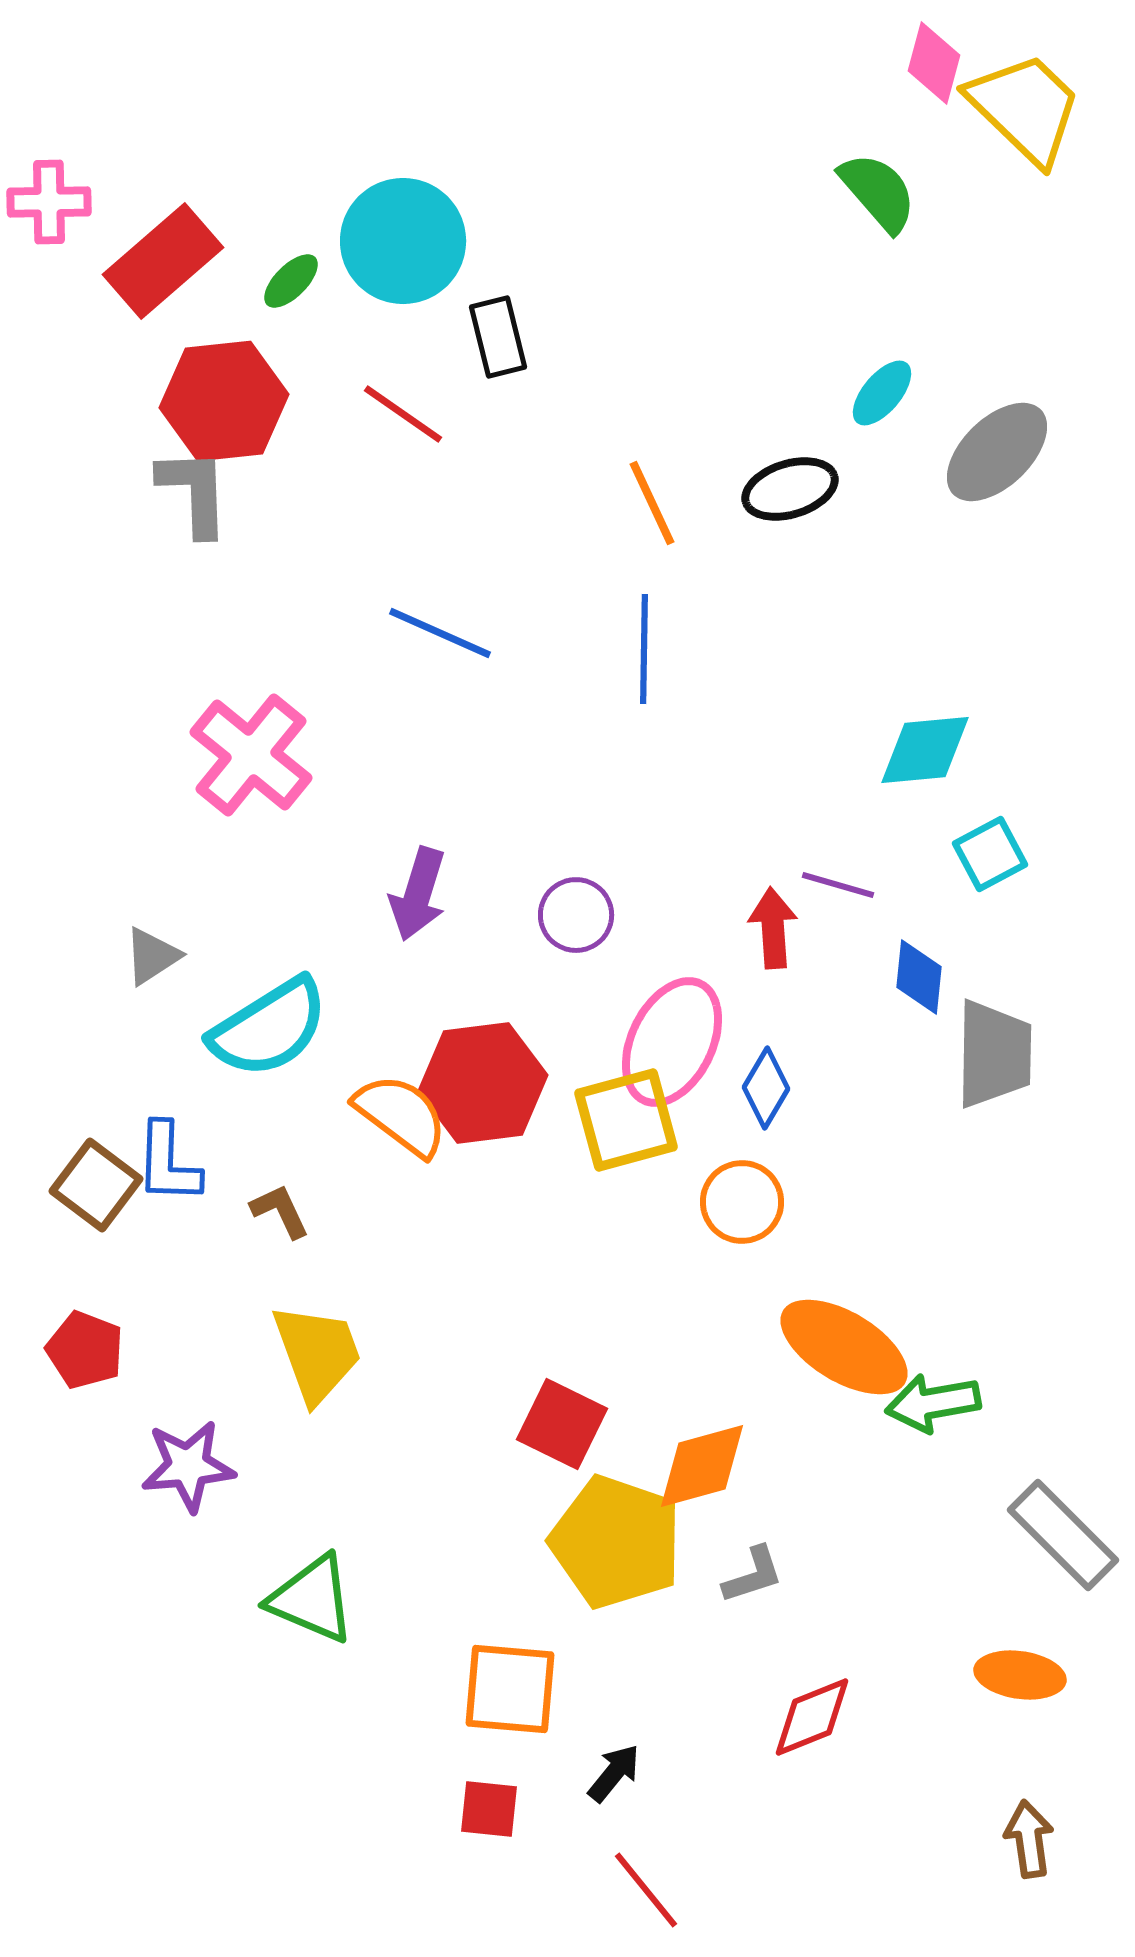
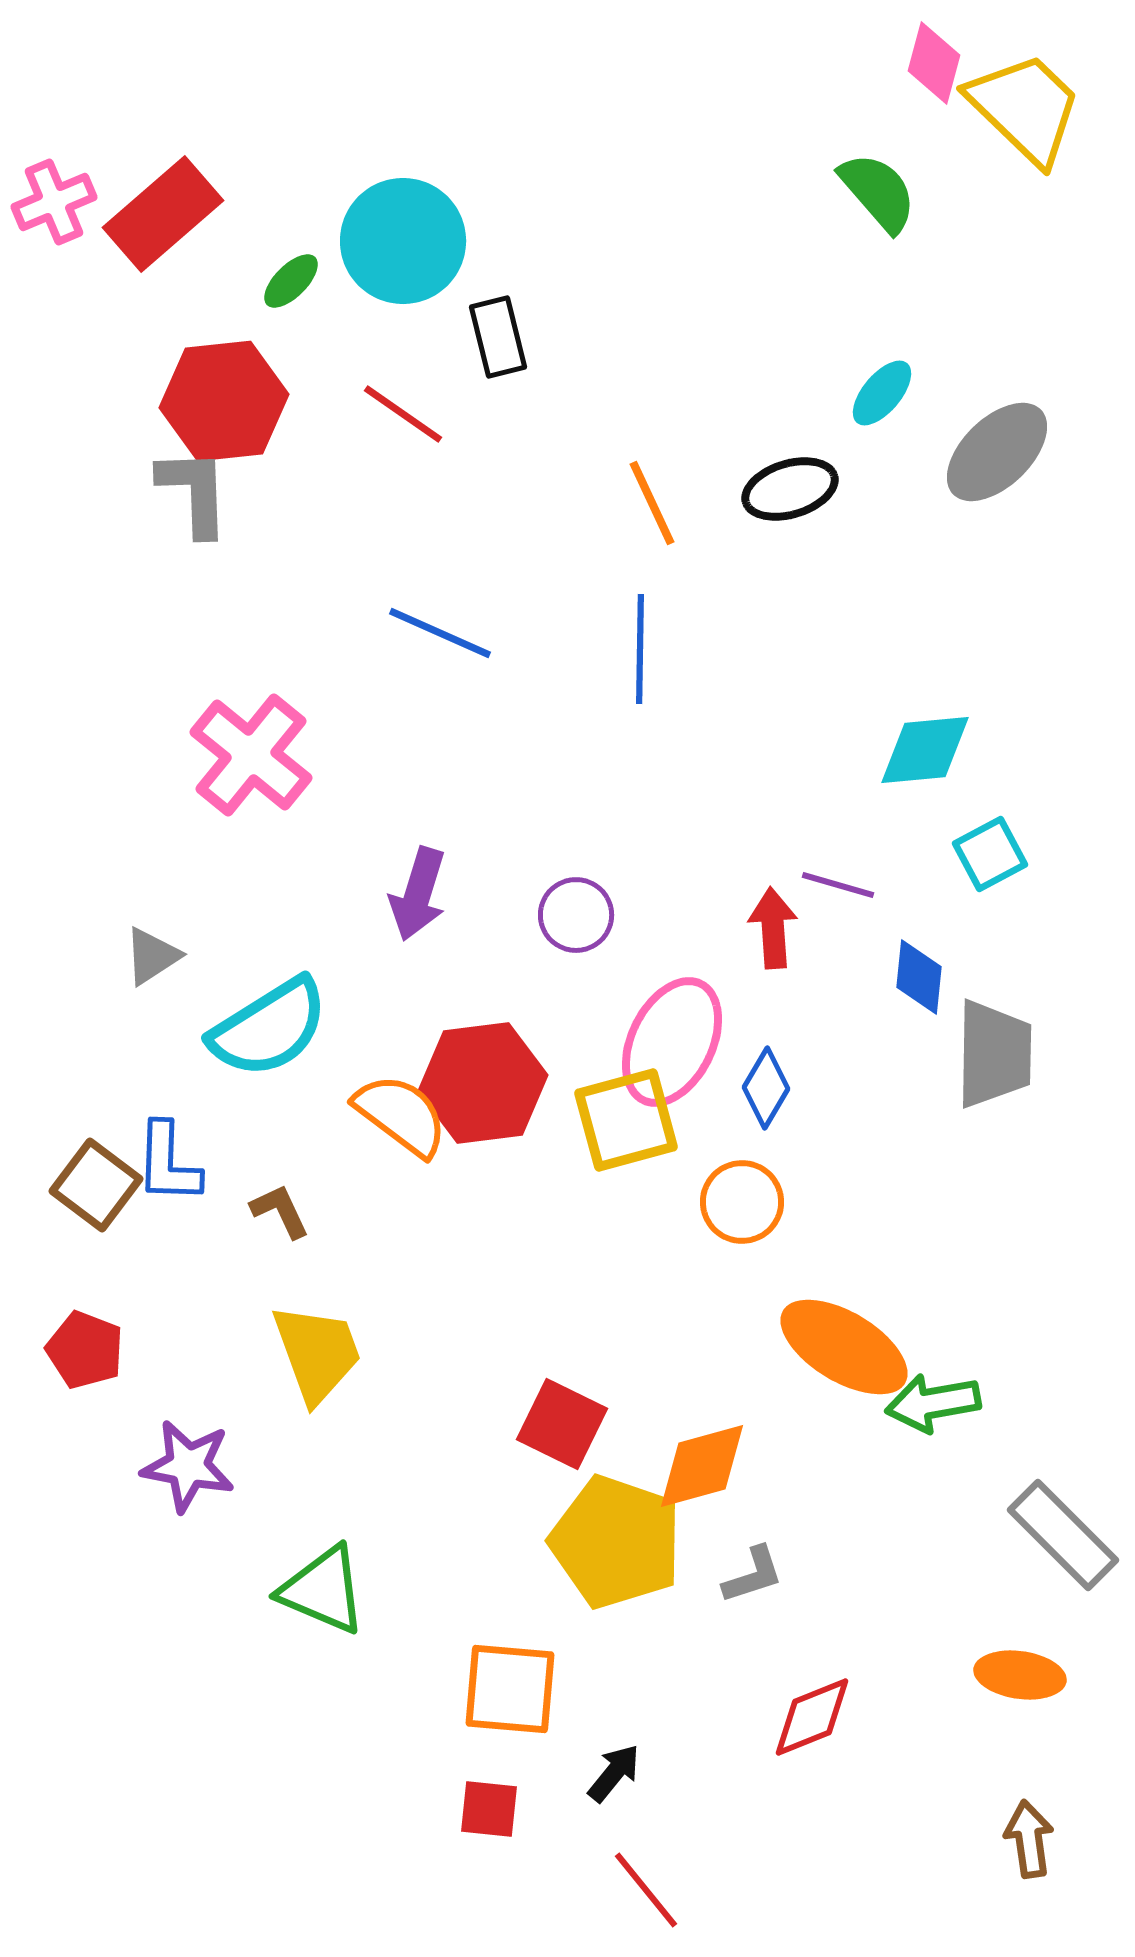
pink cross at (49, 202): moved 5 px right; rotated 22 degrees counterclockwise
red rectangle at (163, 261): moved 47 px up
blue line at (644, 649): moved 4 px left
purple star at (188, 1466): rotated 16 degrees clockwise
green triangle at (312, 1599): moved 11 px right, 9 px up
